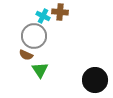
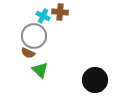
brown semicircle: moved 2 px right, 2 px up
green triangle: rotated 12 degrees counterclockwise
